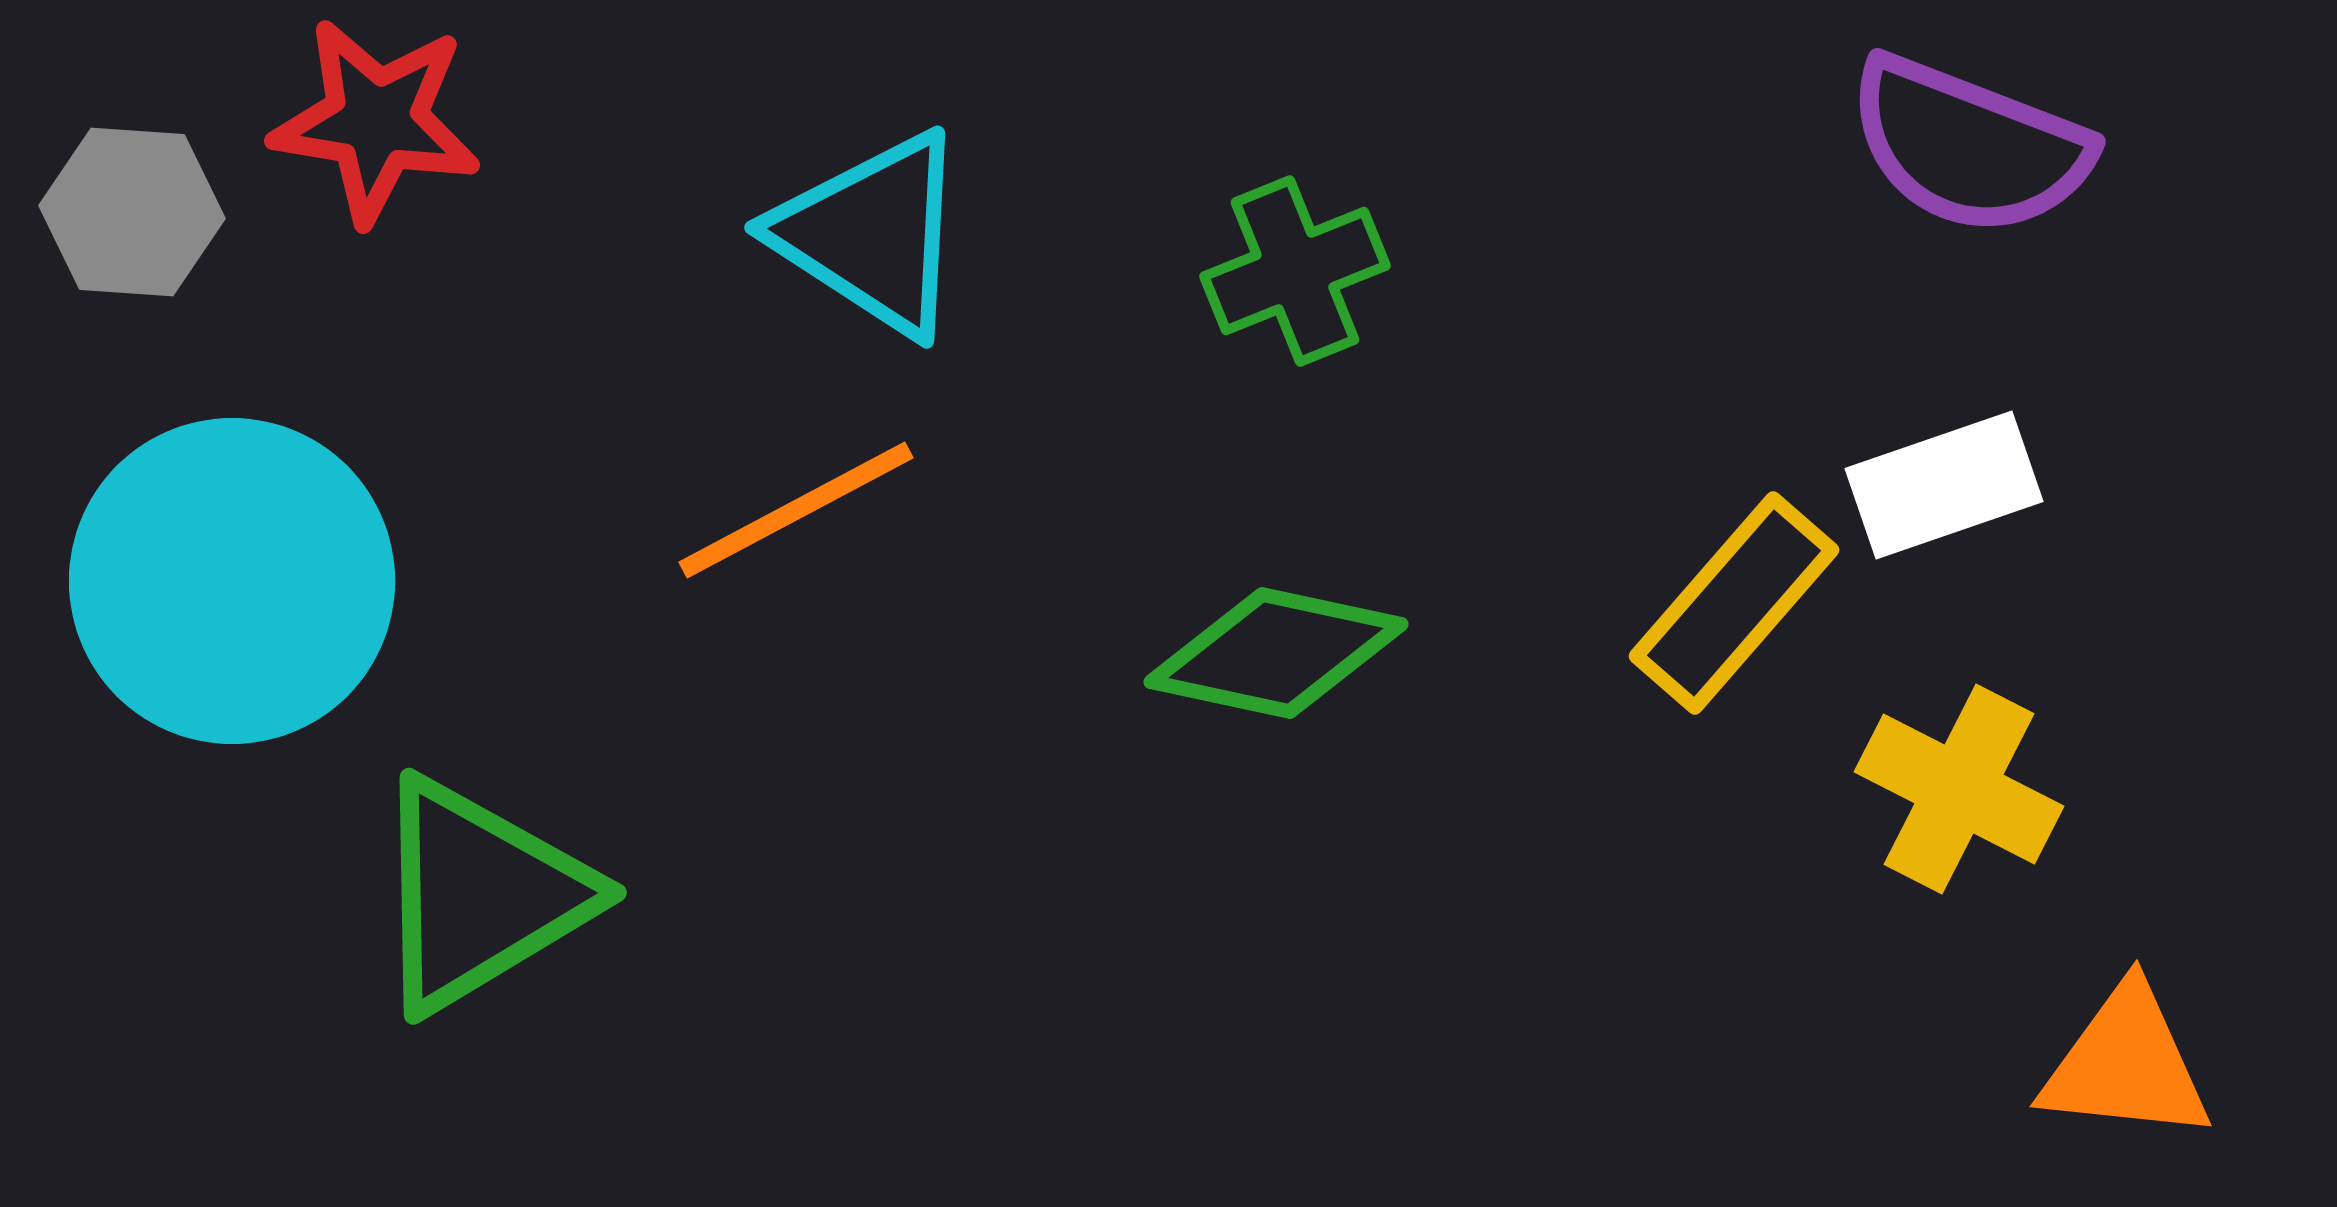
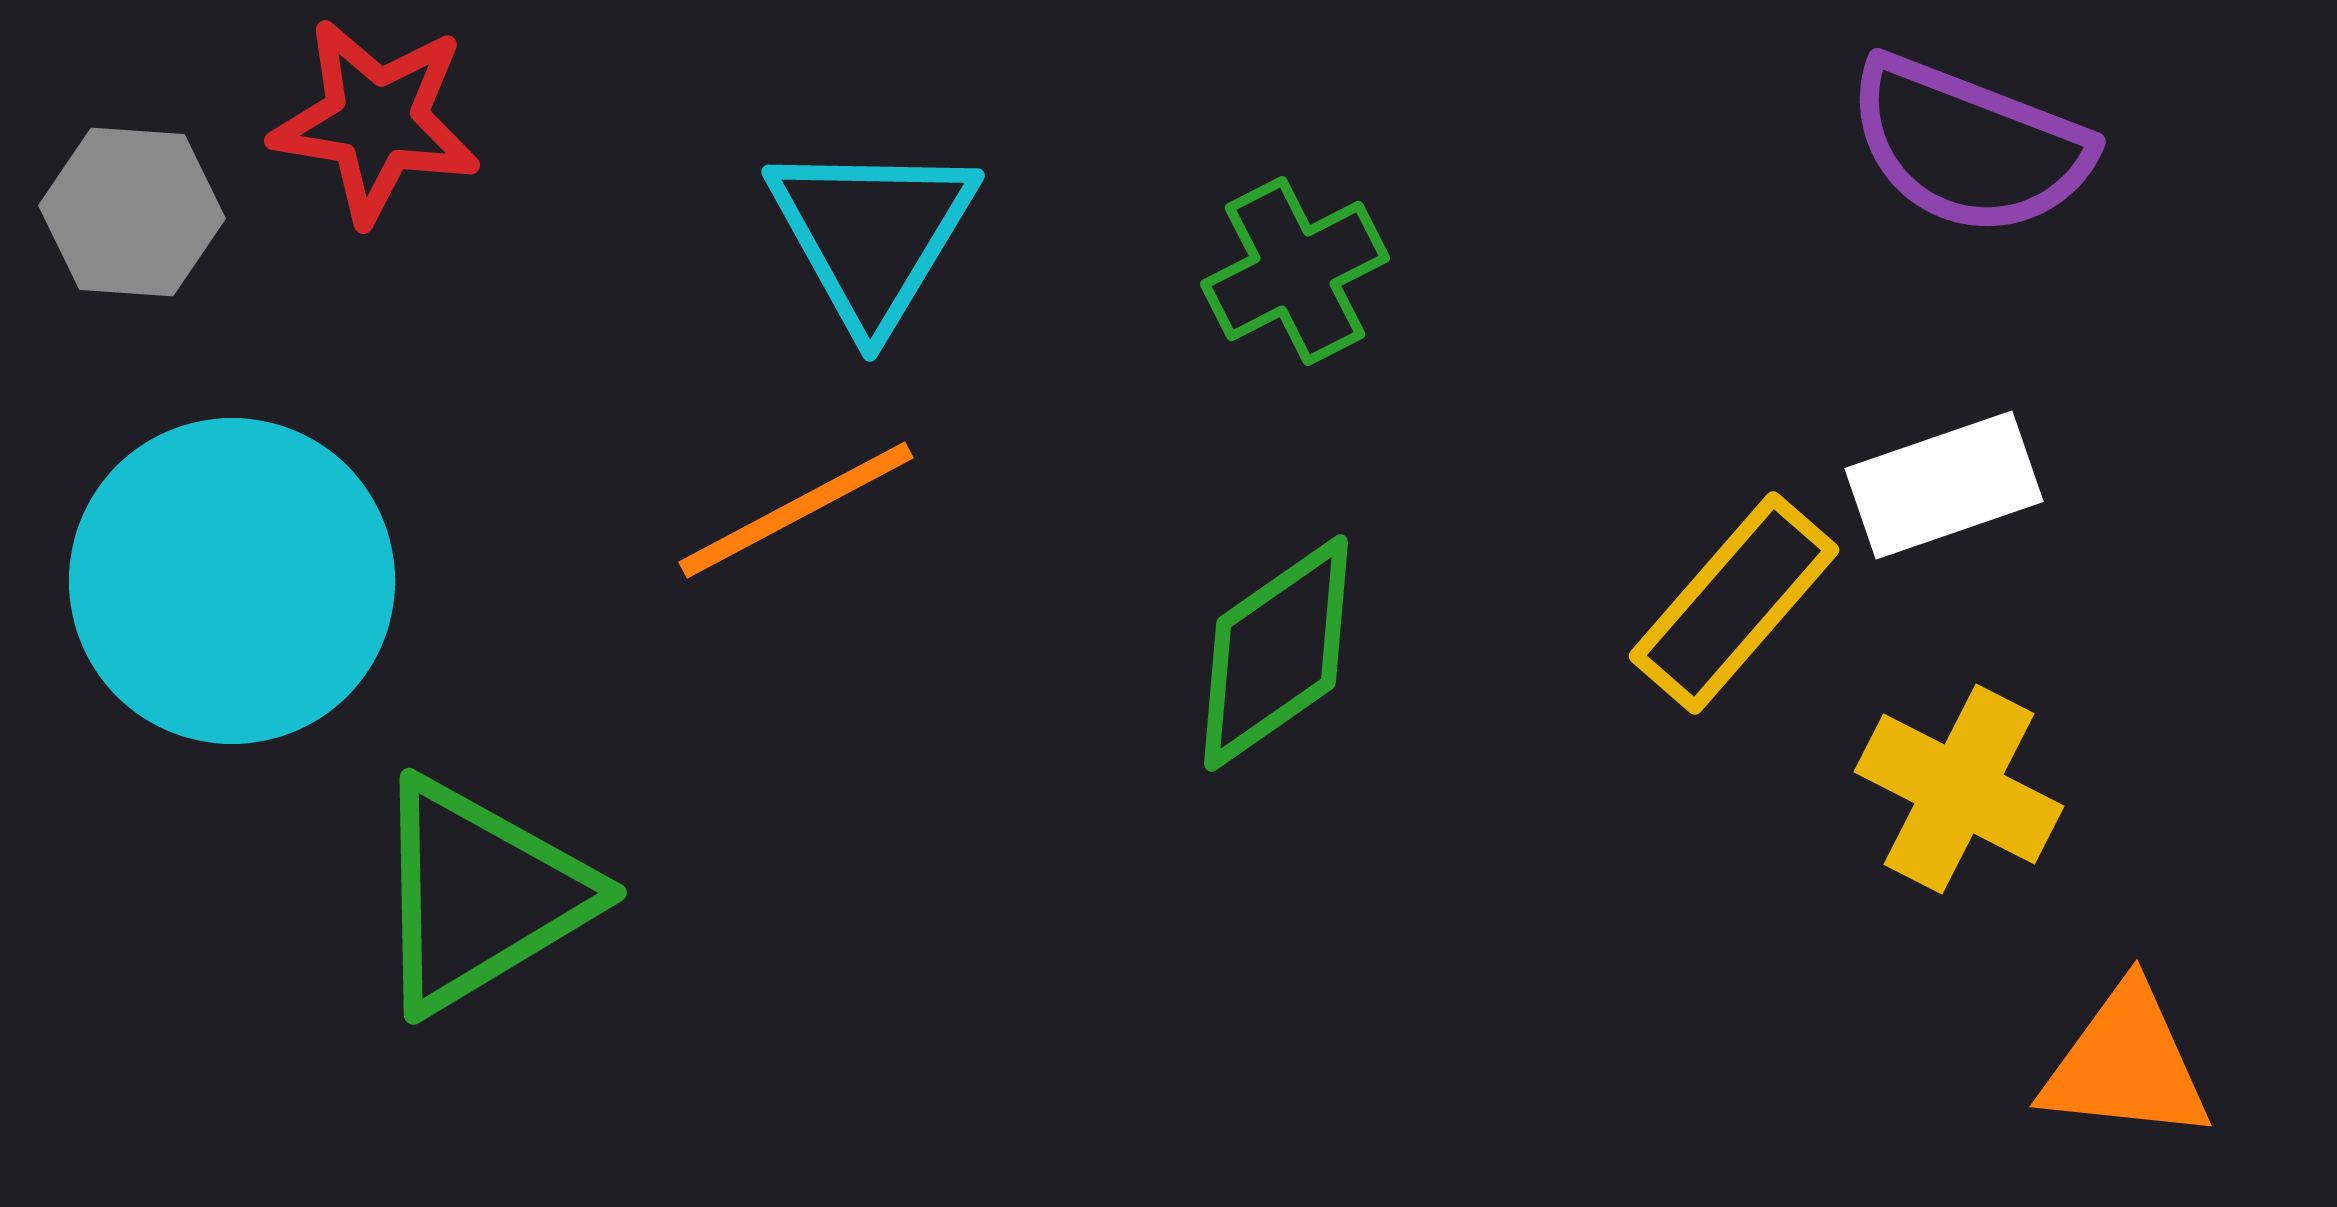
cyan triangle: rotated 28 degrees clockwise
green cross: rotated 5 degrees counterclockwise
green diamond: rotated 47 degrees counterclockwise
